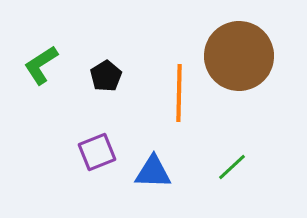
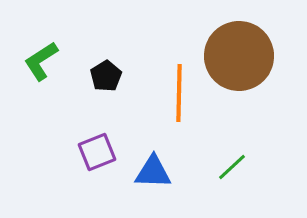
green L-shape: moved 4 px up
